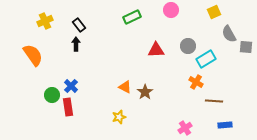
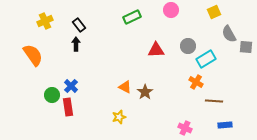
pink cross: rotated 32 degrees counterclockwise
